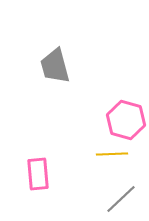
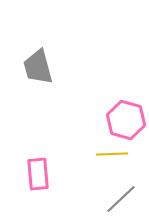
gray trapezoid: moved 17 px left, 1 px down
